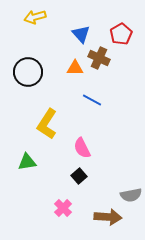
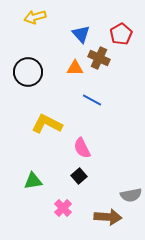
yellow L-shape: rotated 84 degrees clockwise
green triangle: moved 6 px right, 19 px down
